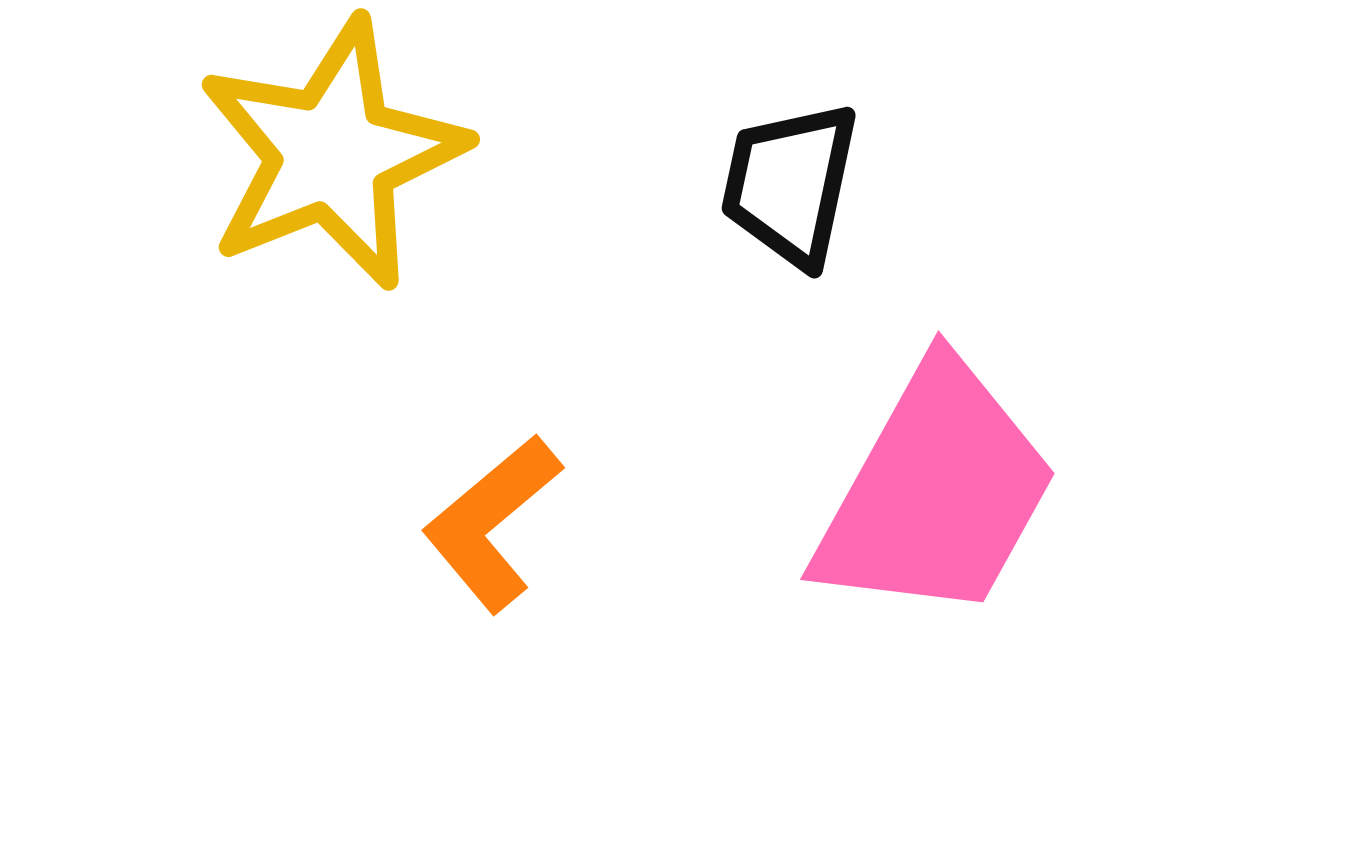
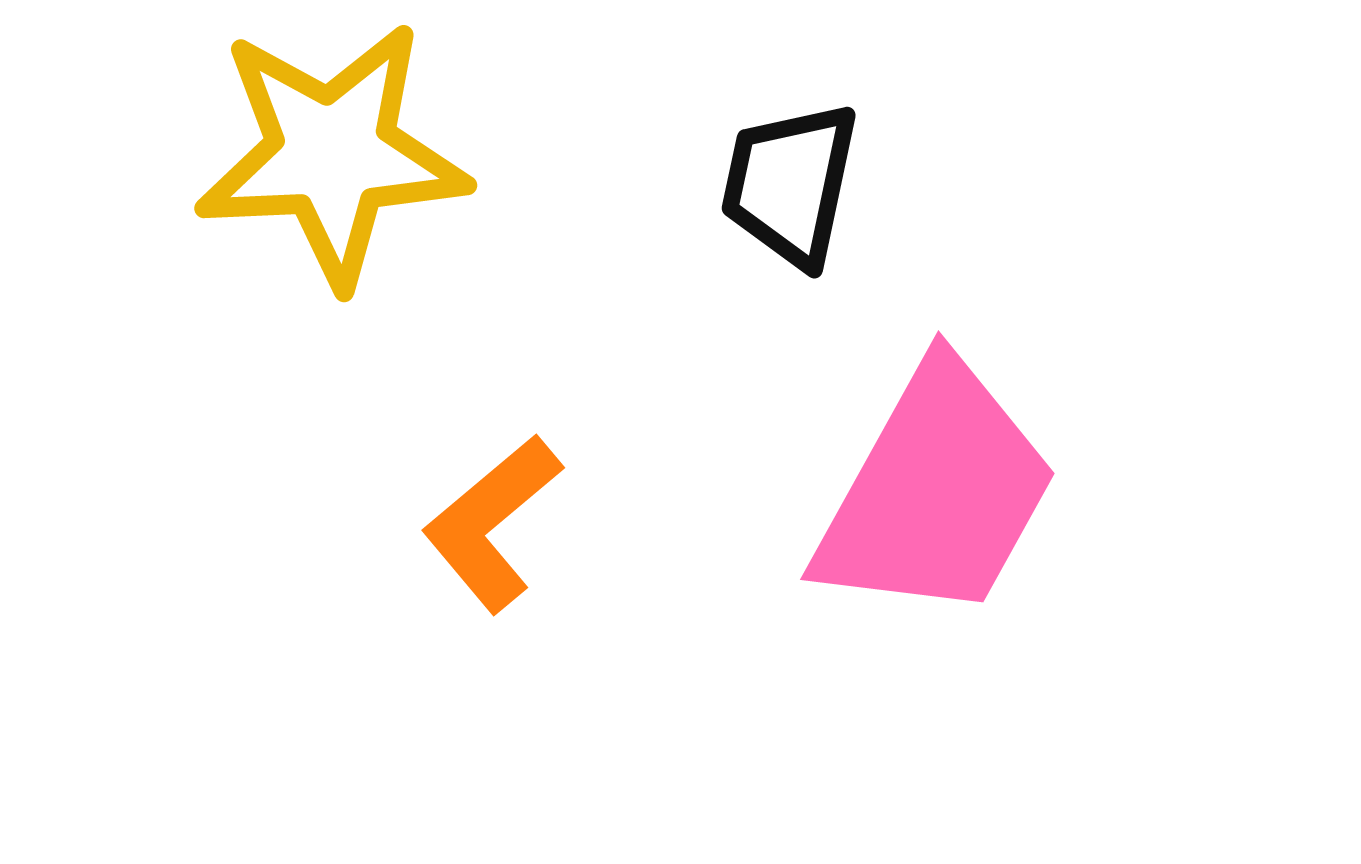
yellow star: rotated 19 degrees clockwise
